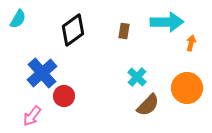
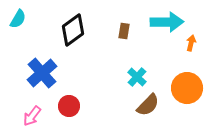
red circle: moved 5 px right, 10 px down
